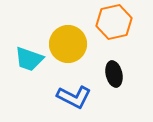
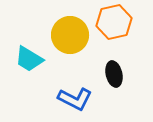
yellow circle: moved 2 px right, 9 px up
cyan trapezoid: rotated 12 degrees clockwise
blue L-shape: moved 1 px right, 2 px down
